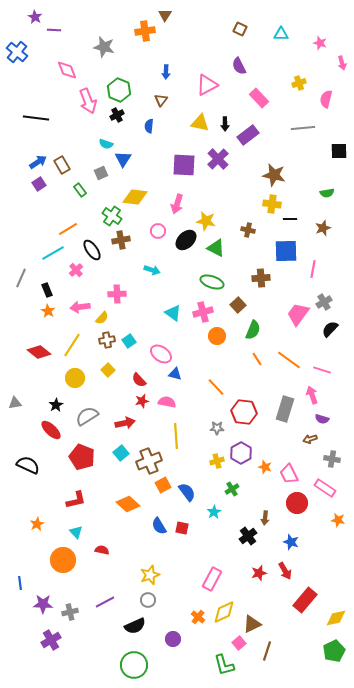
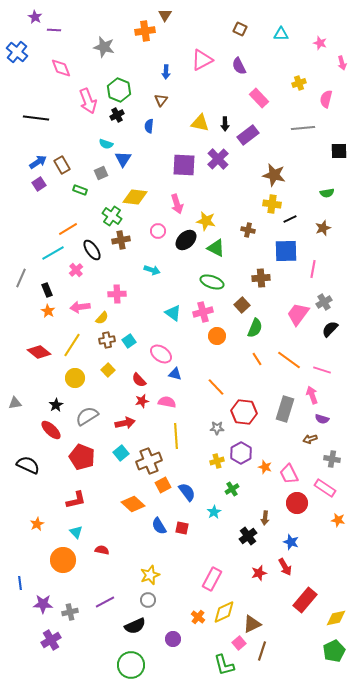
pink diamond at (67, 70): moved 6 px left, 2 px up
pink triangle at (207, 85): moved 5 px left, 25 px up
green rectangle at (80, 190): rotated 32 degrees counterclockwise
pink arrow at (177, 204): rotated 36 degrees counterclockwise
black line at (290, 219): rotated 24 degrees counterclockwise
brown square at (238, 305): moved 4 px right
green semicircle at (253, 330): moved 2 px right, 2 px up
orange diamond at (128, 504): moved 5 px right
red arrow at (285, 571): moved 4 px up
brown line at (267, 651): moved 5 px left
green circle at (134, 665): moved 3 px left
